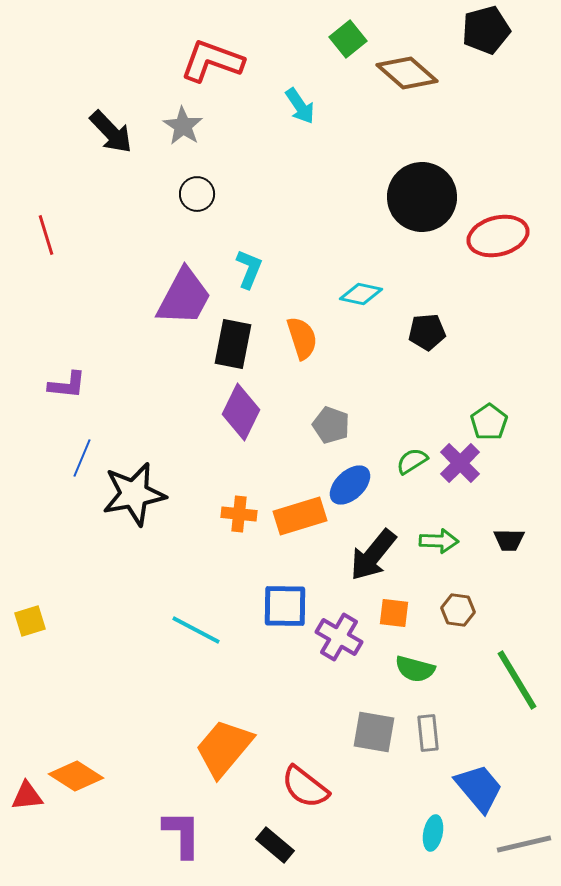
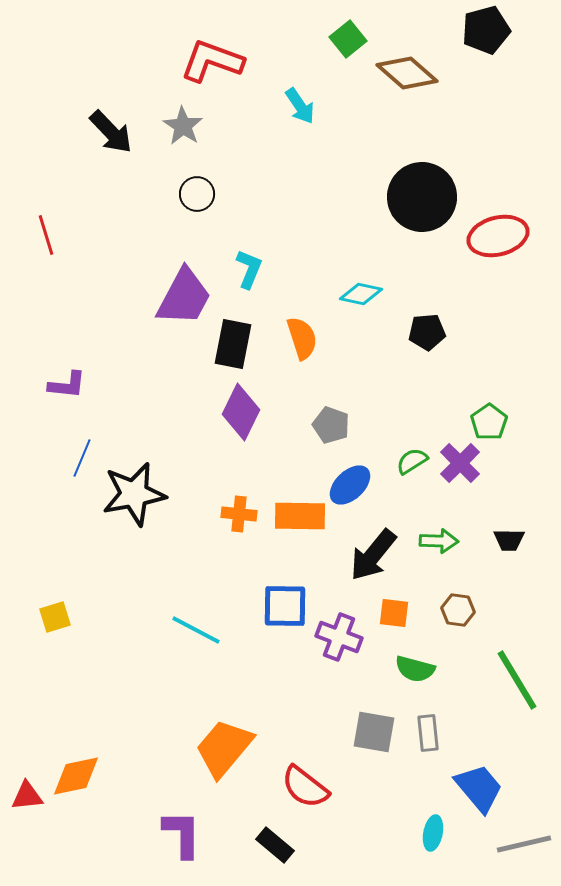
orange rectangle at (300, 516): rotated 18 degrees clockwise
yellow square at (30, 621): moved 25 px right, 4 px up
purple cross at (339, 637): rotated 9 degrees counterclockwise
orange diamond at (76, 776): rotated 44 degrees counterclockwise
